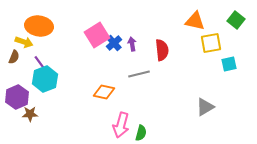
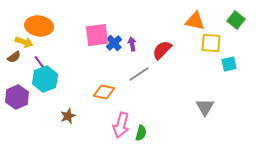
pink square: rotated 25 degrees clockwise
yellow square: rotated 15 degrees clockwise
red semicircle: rotated 130 degrees counterclockwise
brown semicircle: rotated 32 degrees clockwise
gray line: rotated 20 degrees counterclockwise
gray triangle: rotated 30 degrees counterclockwise
brown star: moved 38 px right, 2 px down; rotated 21 degrees counterclockwise
